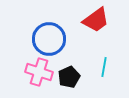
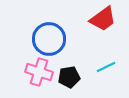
red trapezoid: moved 7 px right, 1 px up
cyan line: moved 2 px right; rotated 54 degrees clockwise
black pentagon: rotated 15 degrees clockwise
